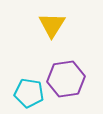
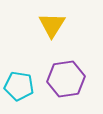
cyan pentagon: moved 10 px left, 7 px up
